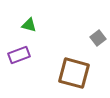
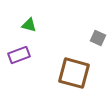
gray square: rotated 28 degrees counterclockwise
